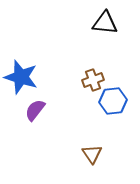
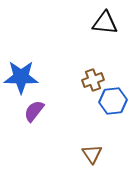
blue star: rotated 16 degrees counterclockwise
purple semicircle: moved 1 px left, 1 px down
